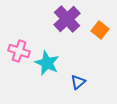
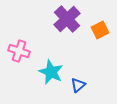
orange square: rotated 24 degrees clockwise
cyan star: moved 4 px right, 9 px down
blue triangle: moved 3 px down
